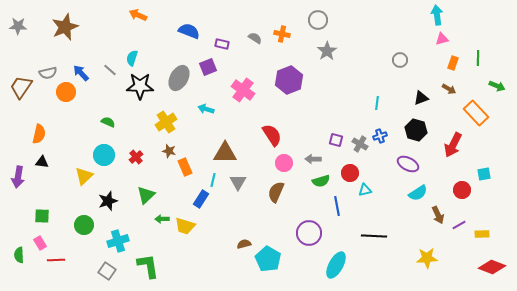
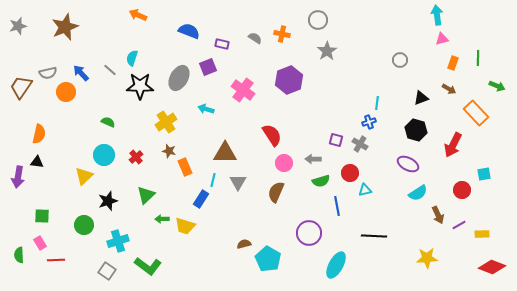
gray star at (18, 26): rotated 18 degrees counterclockwise
blue cross at (380, 136): moved 11 px left, 14 px up
black triangle at (42, 162): moved 5 px left
green L-shape at (148, 266): rotated 136 degrees clockwise
